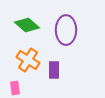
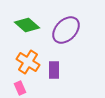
purple ellipse: rotated 44 degrees clockwise
orange cross: moved 2 px down
pink rectangle: moved 5 px right; rotated 16 degrees counterclockwise
